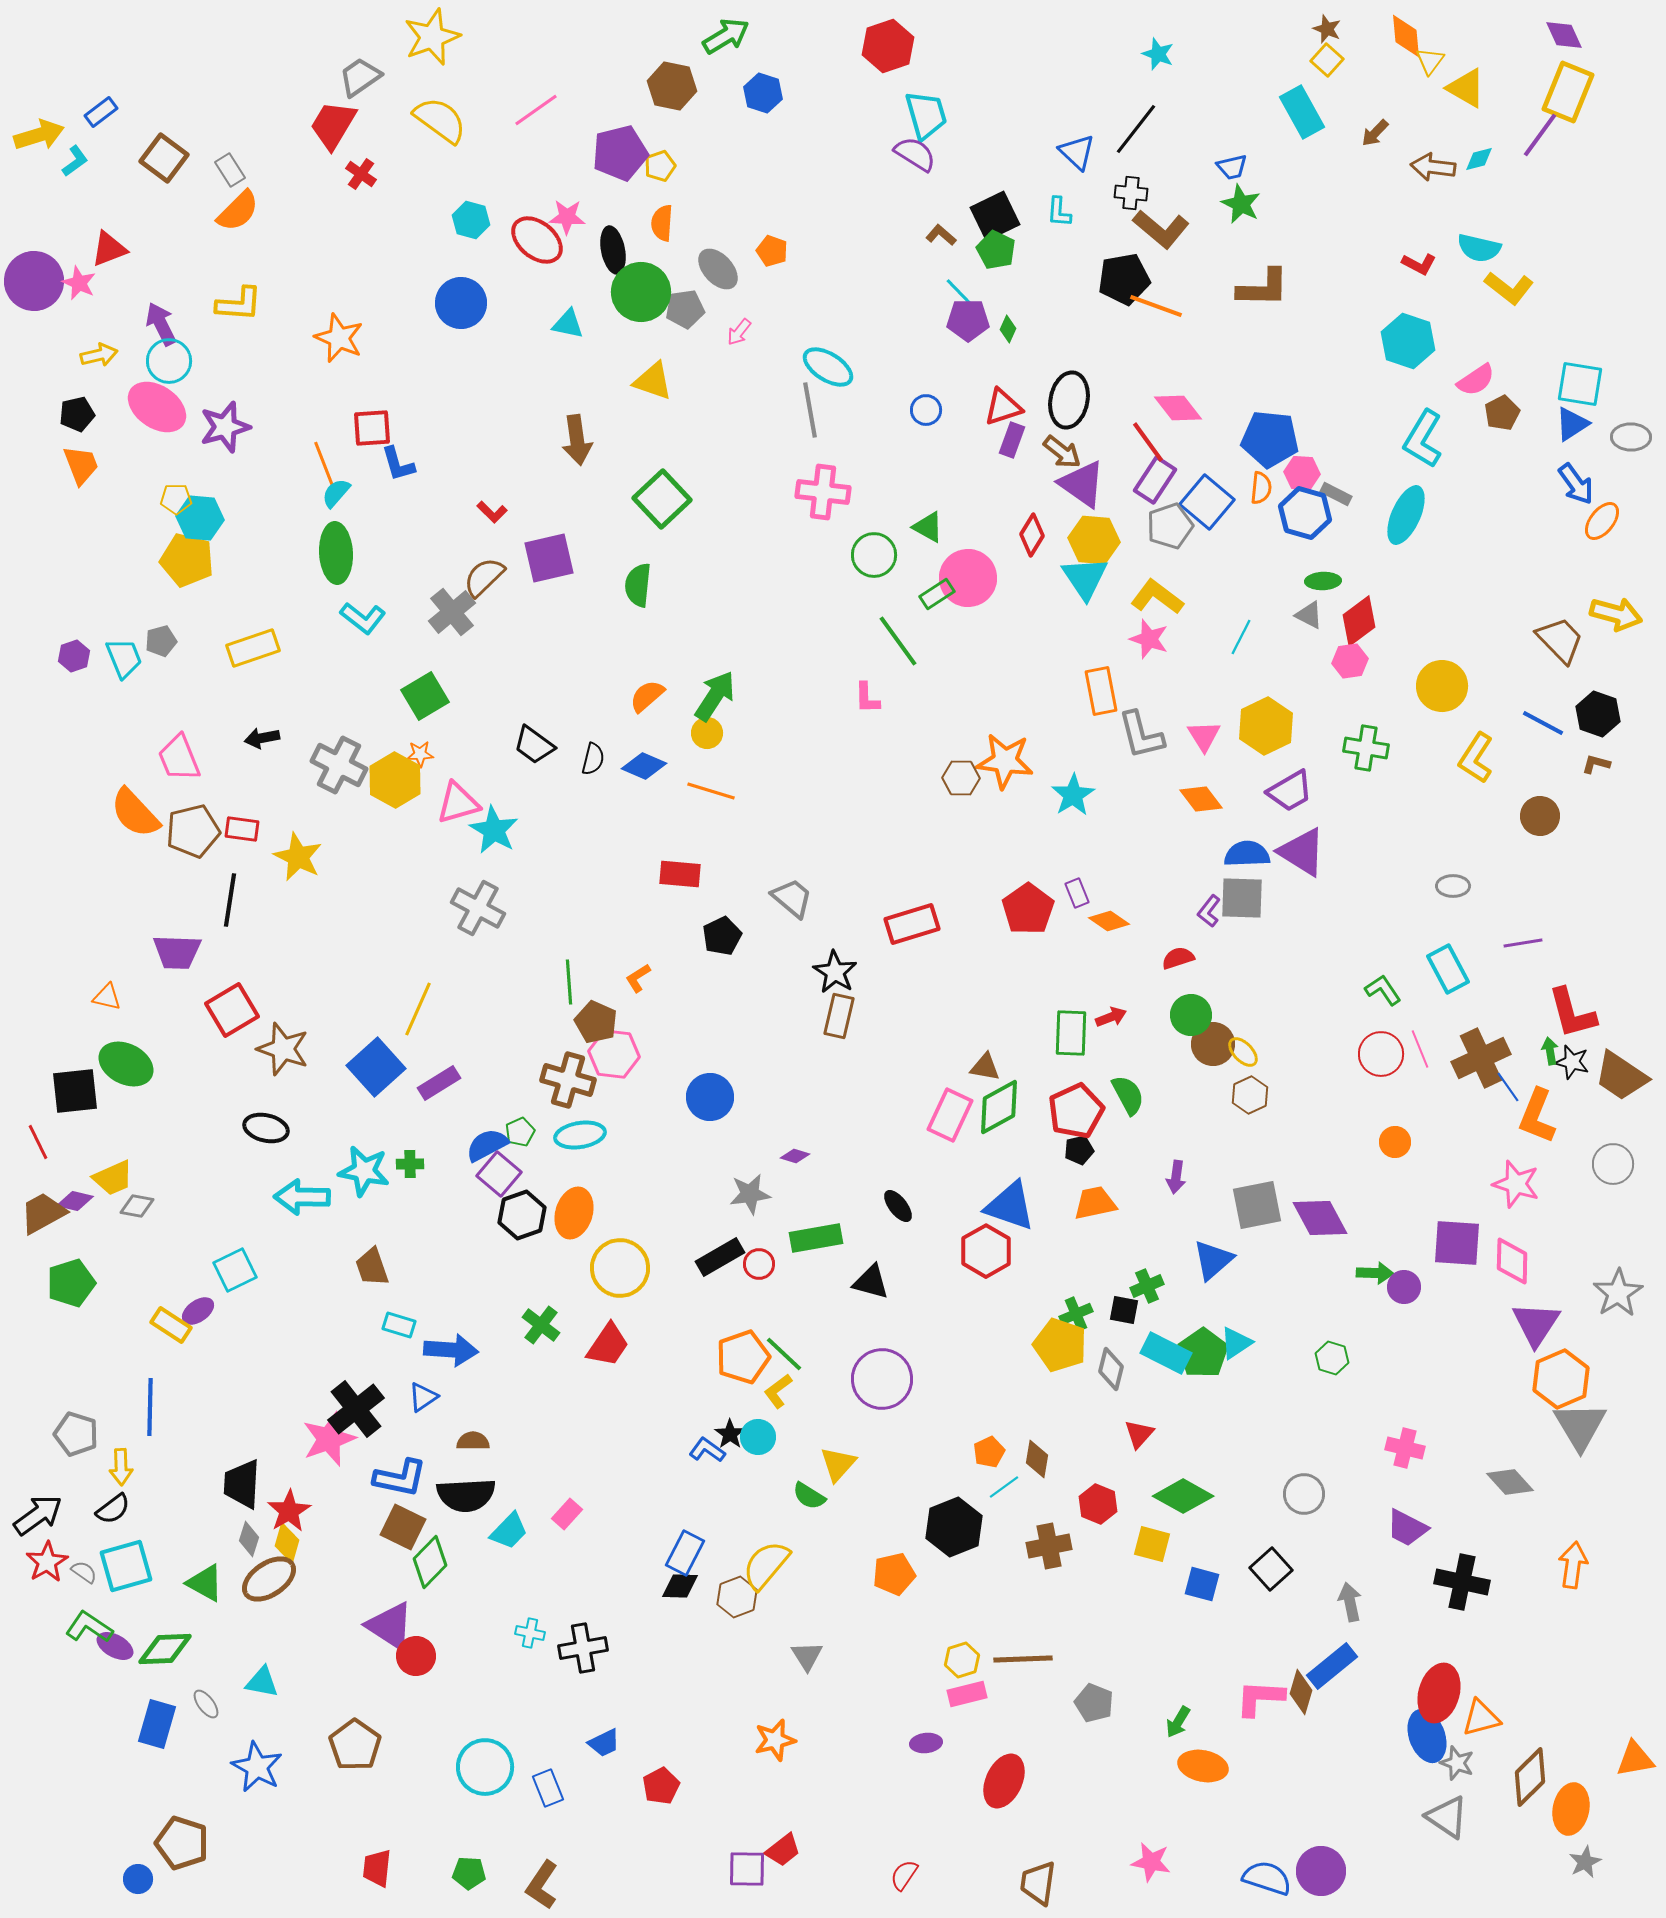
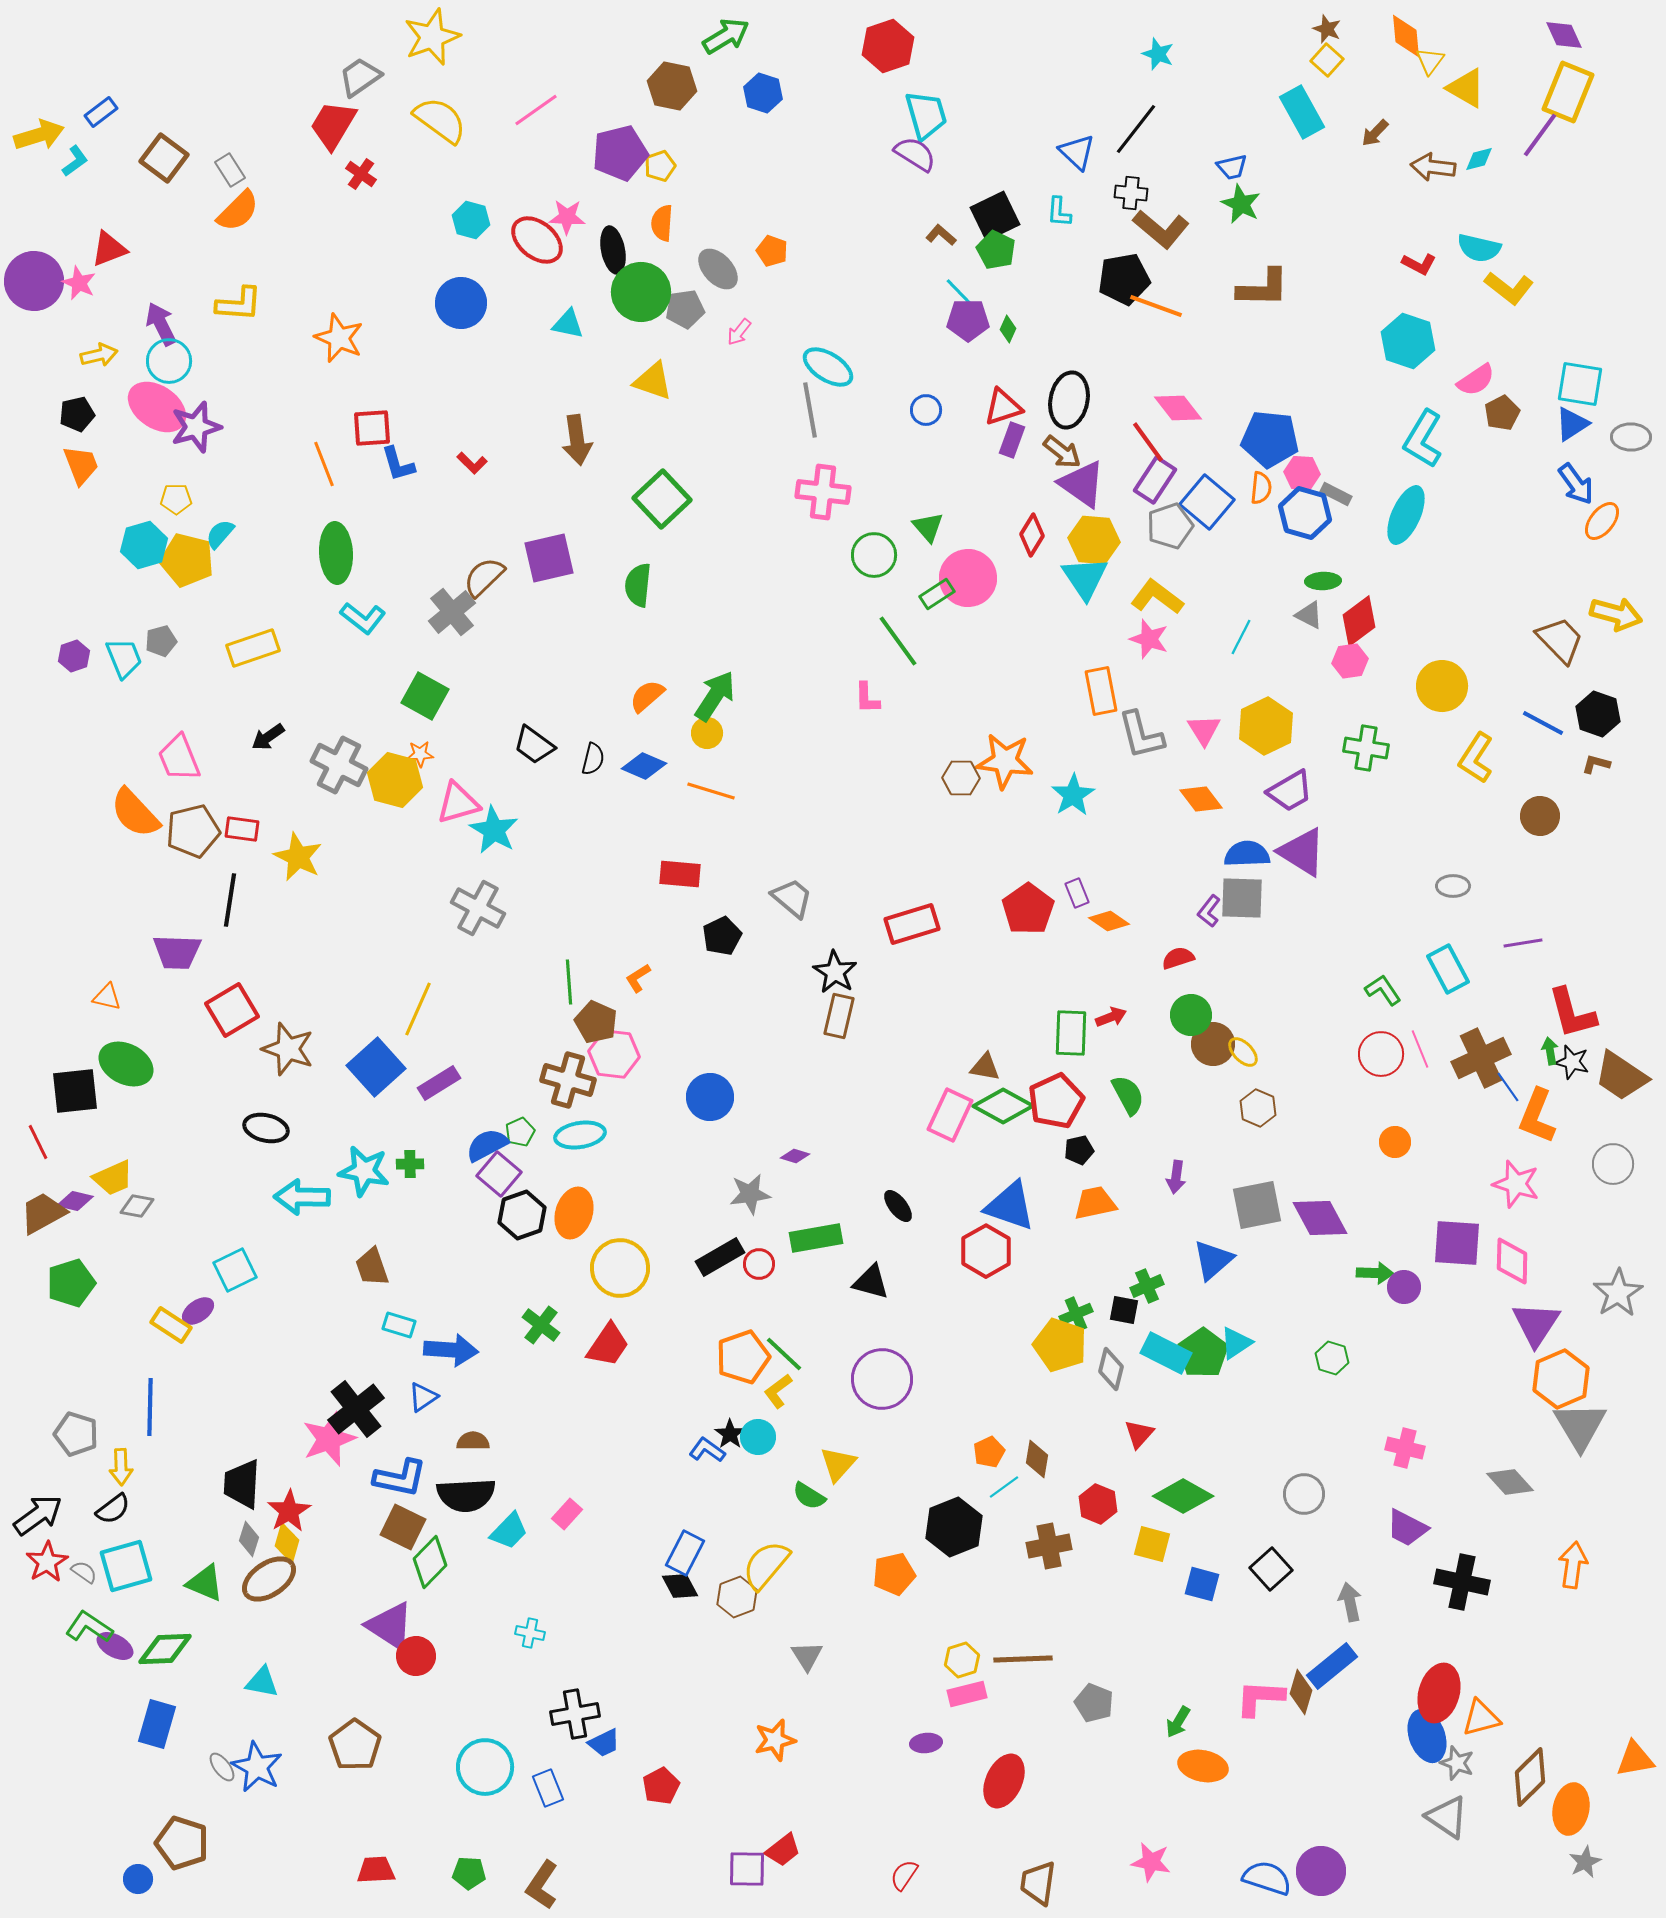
purple star at (225, 427): moved 29 px left
cyan semicircle at (336, 493): moved 116 px left, 41 px down
red L-shape at (492, 512): moved 20 px left, 49 px up
cyan hexagon at (200, 518): moved 56 px left, 27 px down; rotated 21 degrees counterclockwise
green triangle at (928, 527): rotated 20 degrees clockwise
green square at (425, 696): rotated 30 degrees counterclockwise
pink triangle at (1204, 736): moved 6 px up
black arrow at (262, 738): moved 6 px right, 1 px up; rotated 24 degrees counterclockwise
yellow hexagon at (395, 780): rotated 14 degrees counterclockwise
brown star at (283, 1049): moved 5 px right
brown hexagon at (1250, 1095): moved 8 px right, 13 px down; rotated 12 degrees counterclockwise
green diamond at (999, 1107): moved 4 px right, 1 px up; rotated 58 degrees clockwise
red pentagon at (1076, 1111): moved 20 px left, 10 px up
green triangle at (205, 1583): rotated 6 degrees counterclockwise
black diamond at (680, 1586): rotated 60 degrees clockwise
black cross at (583, 1648): moved 8 px left, 66 px down
gray ellipse at (206, 1704): moved 16 px right, 63 px down
red trapezoid at (377, 1868): moved 1 px left, 2 px down; rotated 81 degrees clockwise
